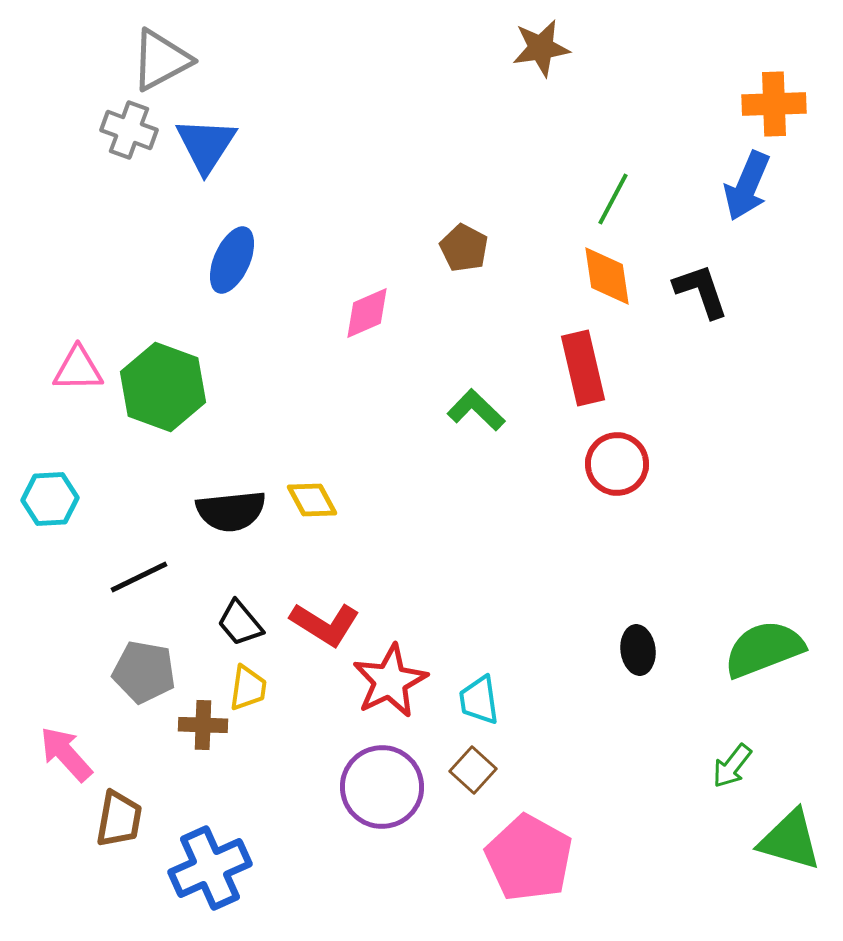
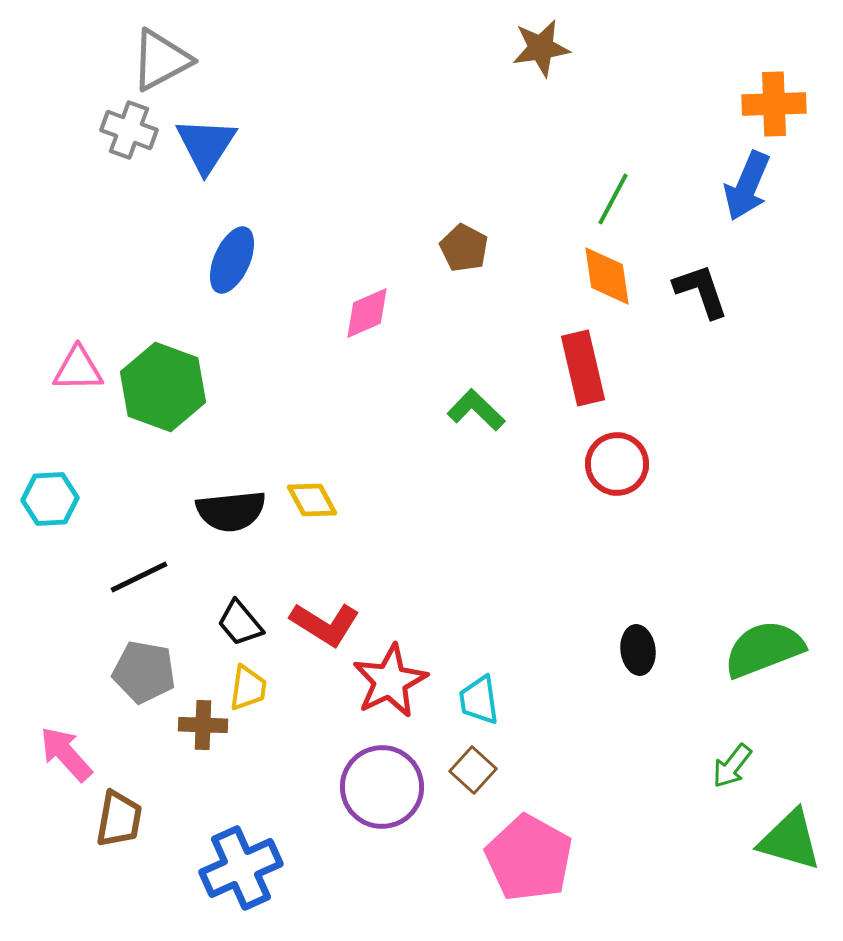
blue cross: moved 31 px right
